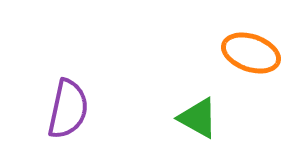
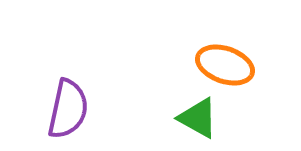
orange ellipse: moved 26 px left, 12 px down
